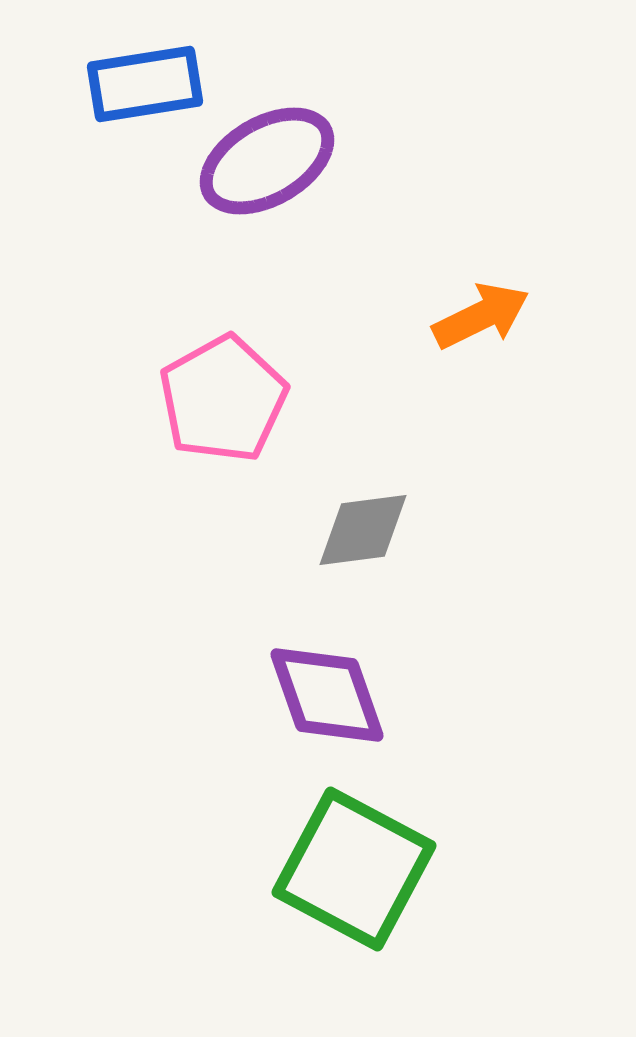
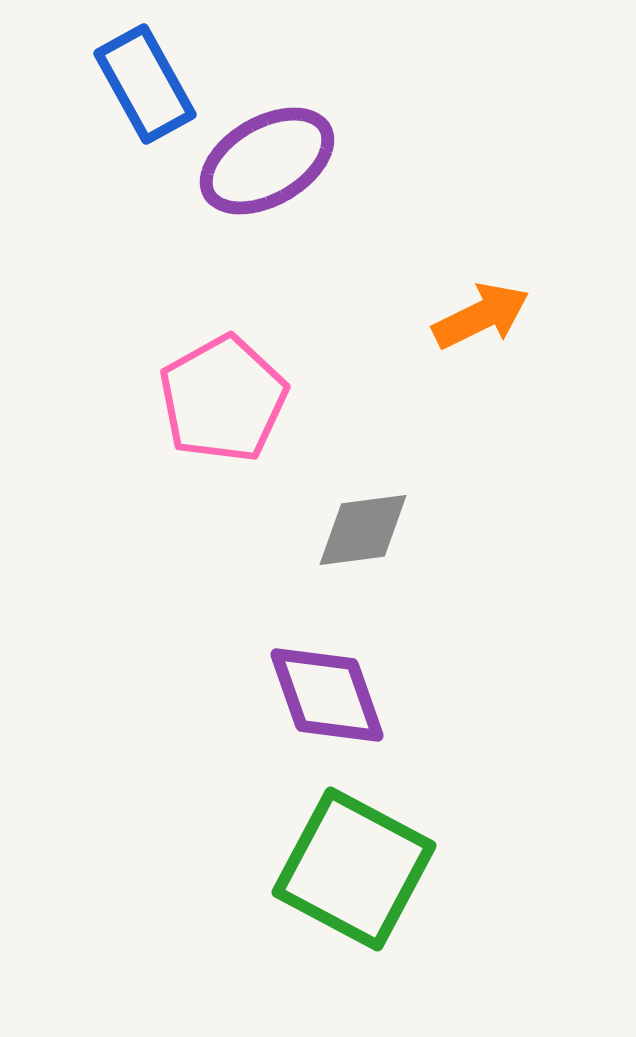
blue rectangle: rotated 70 degrees clockwise
